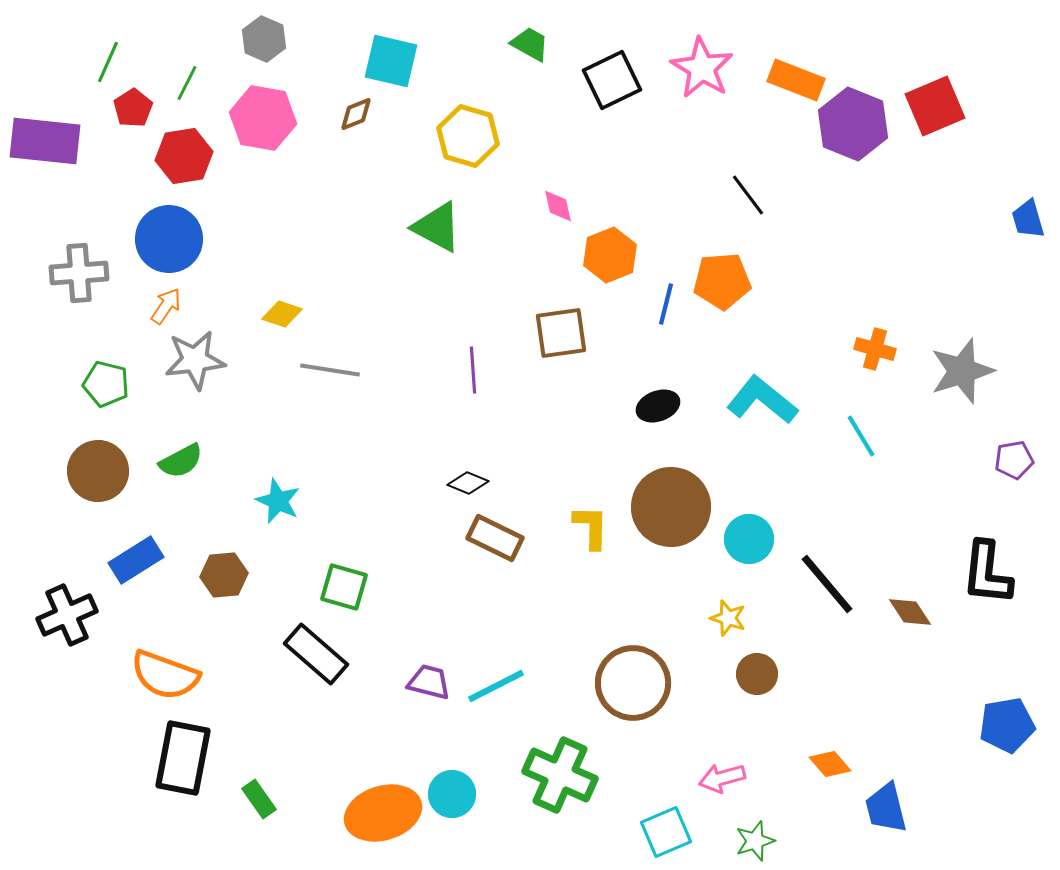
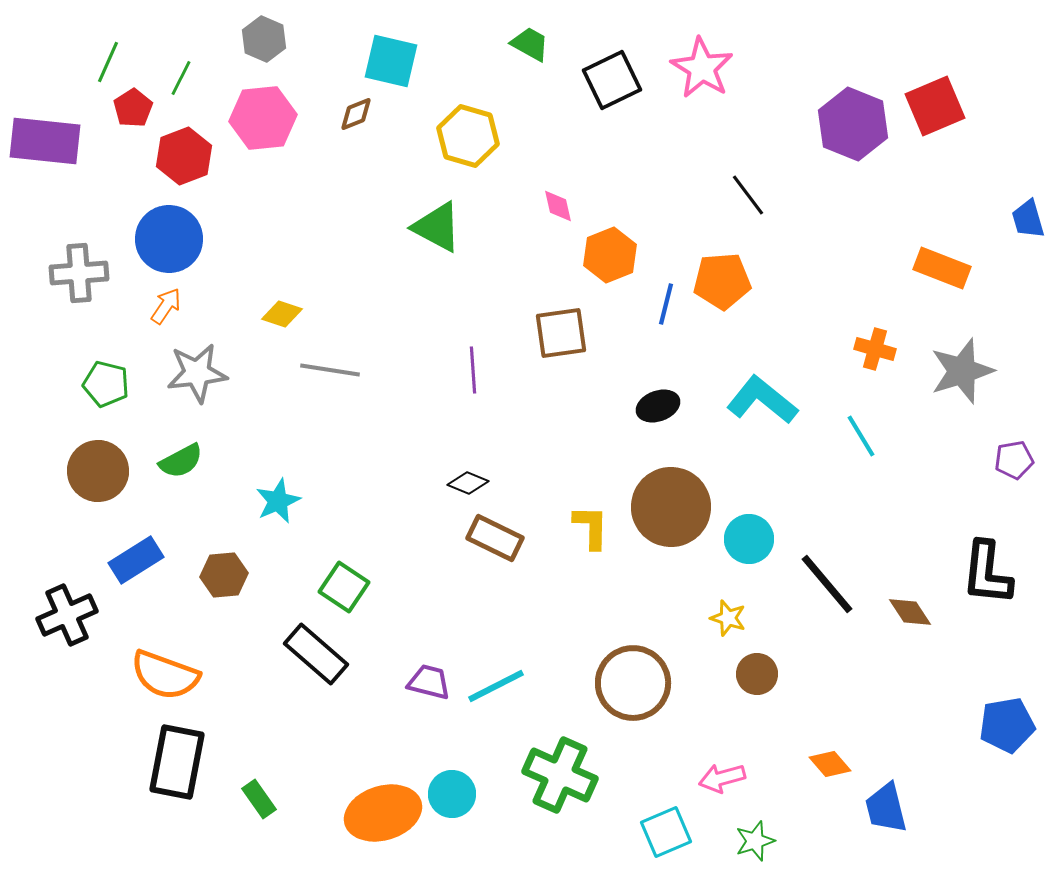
orange rectangle at (796, 80): moved 146 px right, 188 px down
green line at (187, 83): moved 6 px left, 5 px up
pink hexagon at (263, 118): rotated 16 degrees counterclockwise
red hexagon at (184, 156): rotated 12 degrees counterclockwise
gray star at (195, 360): moved 2 px right, 13 px down
cyan star at (278, 501): rotated 24 degrees clockwise
green square at (344, 587): rotated 18 degrees clockwise
black rectangle at (183, 758): moved 6 px left, 4 px down
